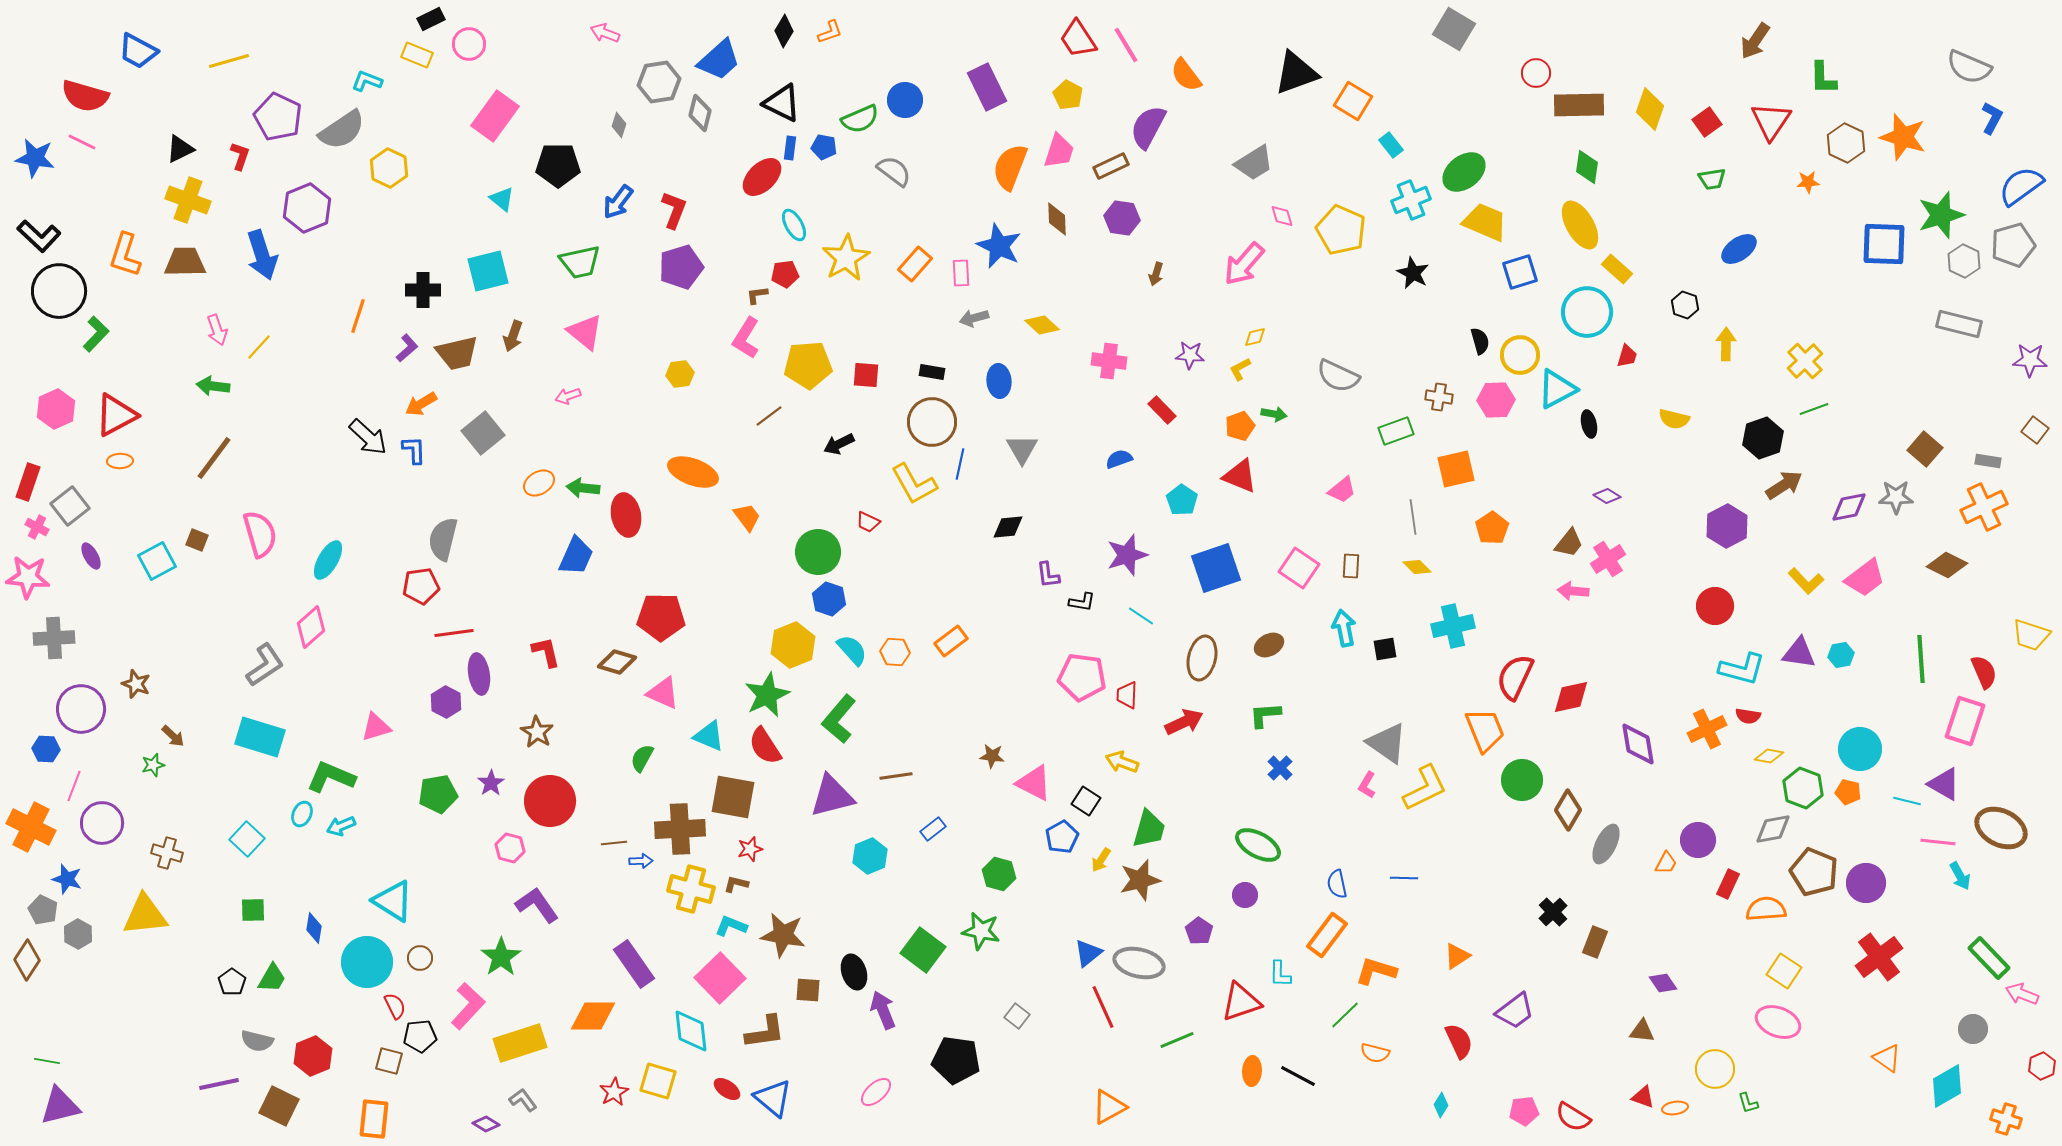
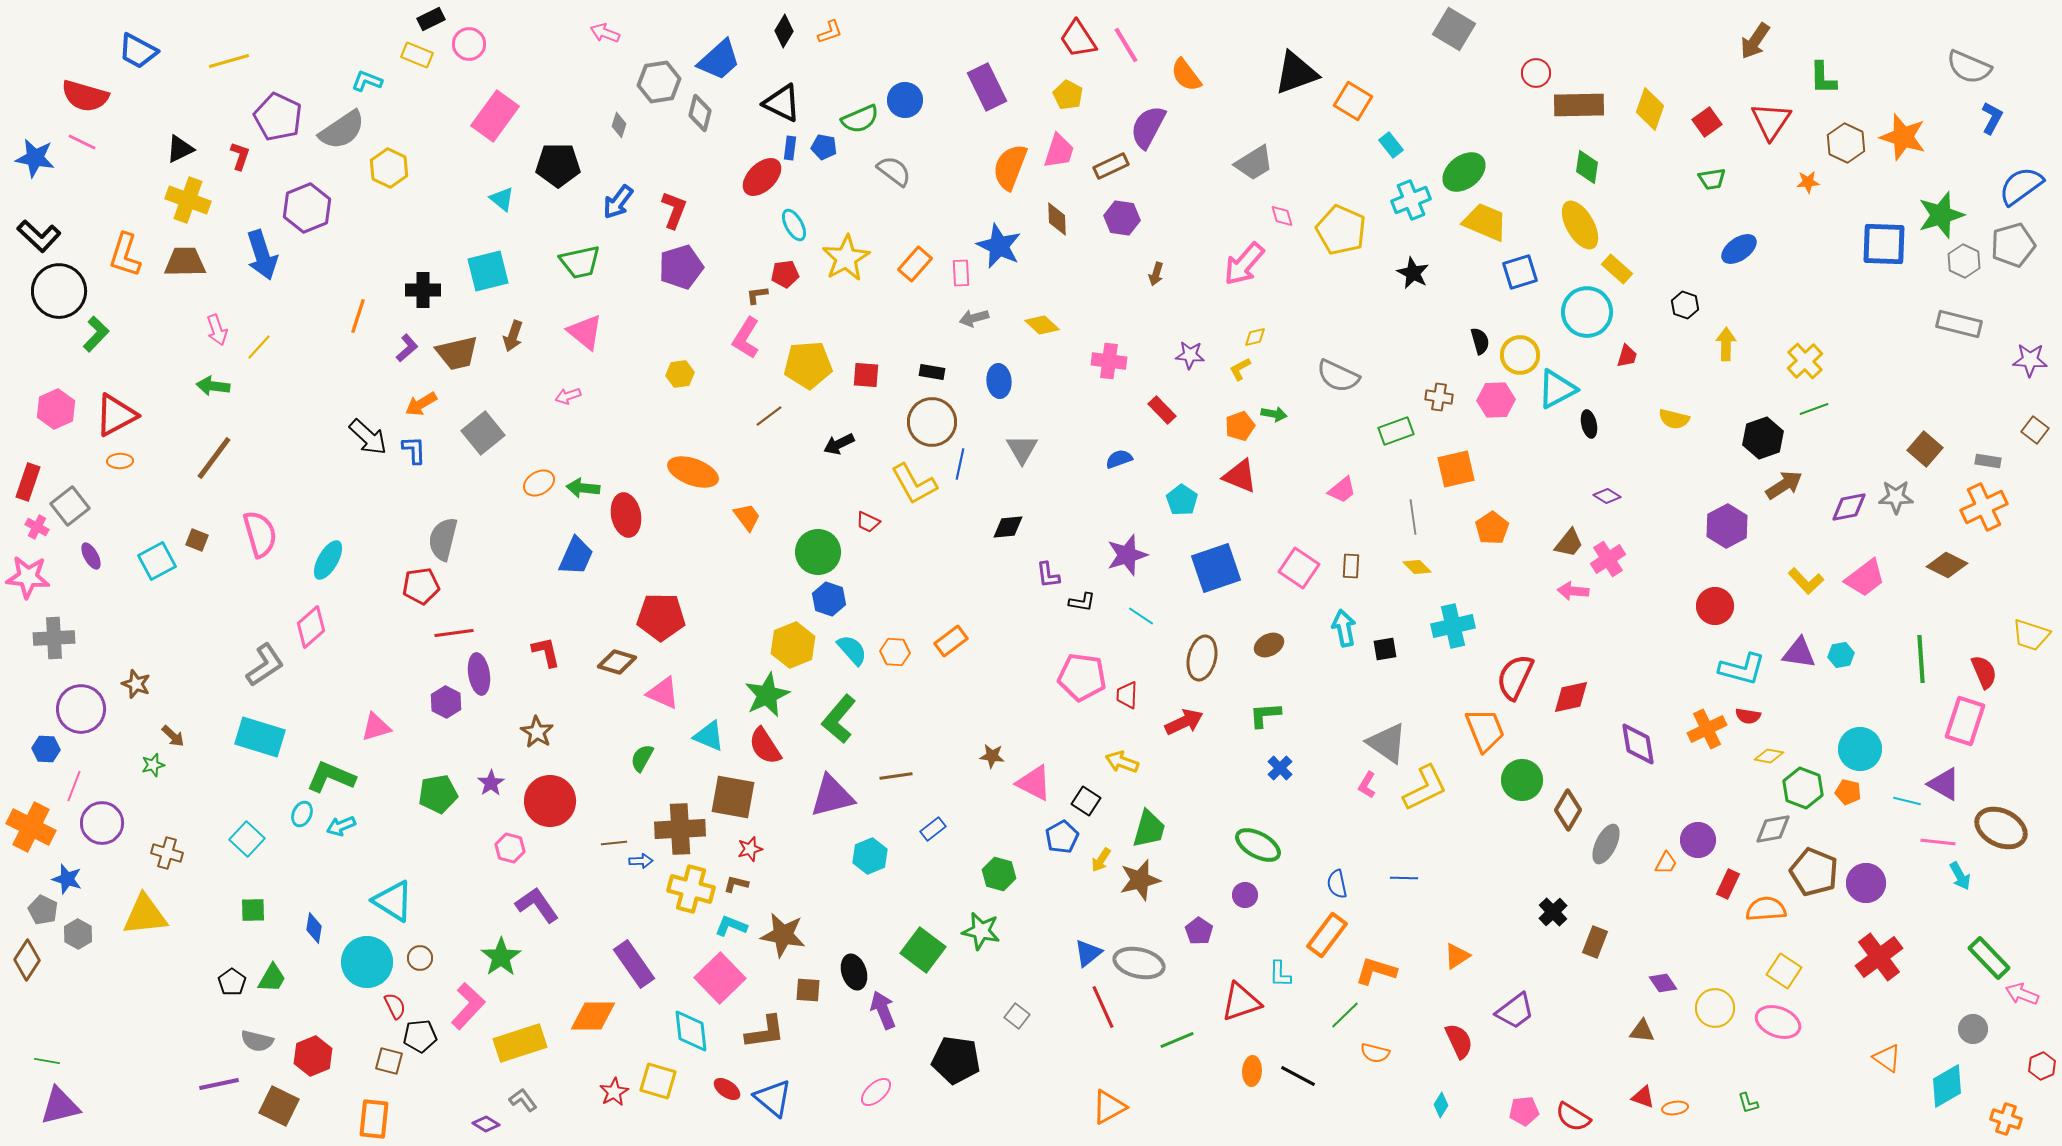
yellow circle at (1715, 1069): moved 61 px up
